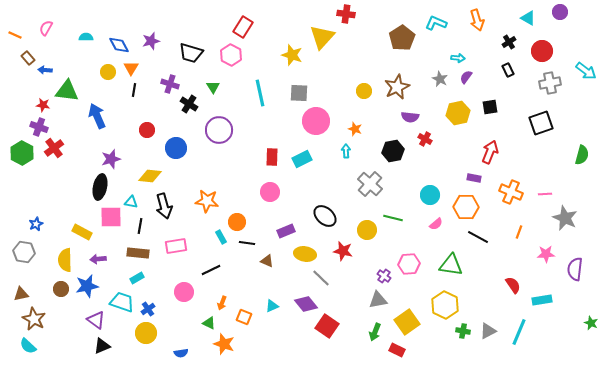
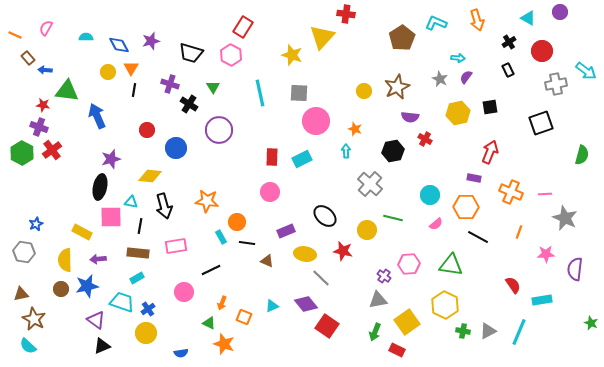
gray cross at (550, 83): moved 6 px right, 1 px down
red cross at (54, 148): moved 2 px left, 2 px down
